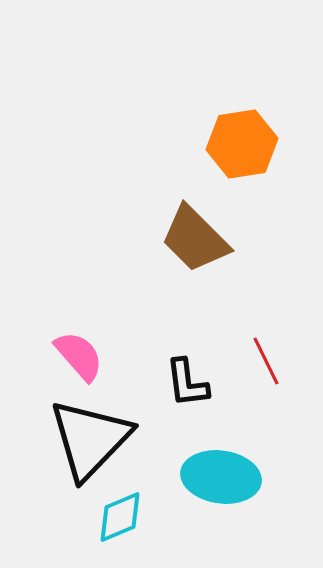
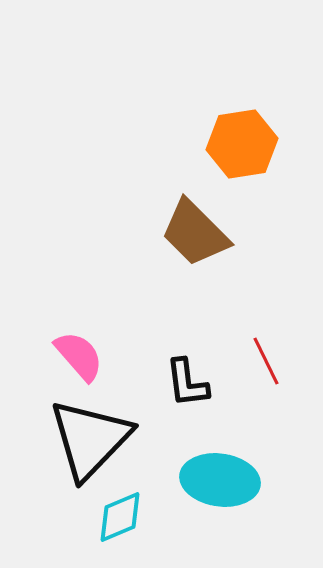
brown trapezoid: moved 6 px up
cyan ellipse: moved 1 px left, 3 px down
